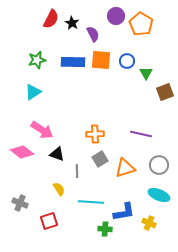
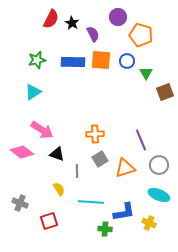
purple circle: moved 2 px right, 1 px down
orange pentagon: moved 11 px down; rotated 15 degrees counterclockwise
purple line: moved 6 px down; rotated 55 degrees clockwise
